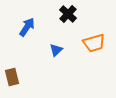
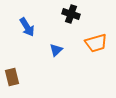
black cross: moved 3 px right; rotated 24 degrees counterclockwise
blue arrow: rotated 114 degrees clockwise
orange trapezoid: moved 2 px right
